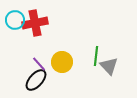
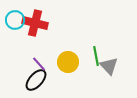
red cross: rotated 25 degrees clockwise
green line: rotated 18 degrees counterclockwise
yellow circle: moved 6 px right
